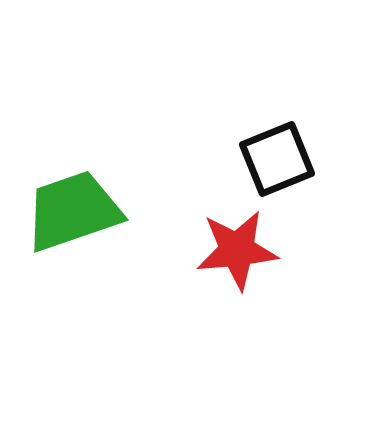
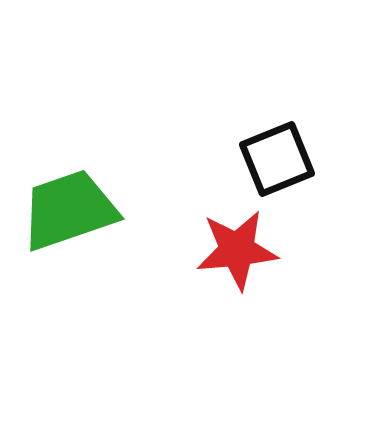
green trapezoid: moved 4 px left, 1 px up
